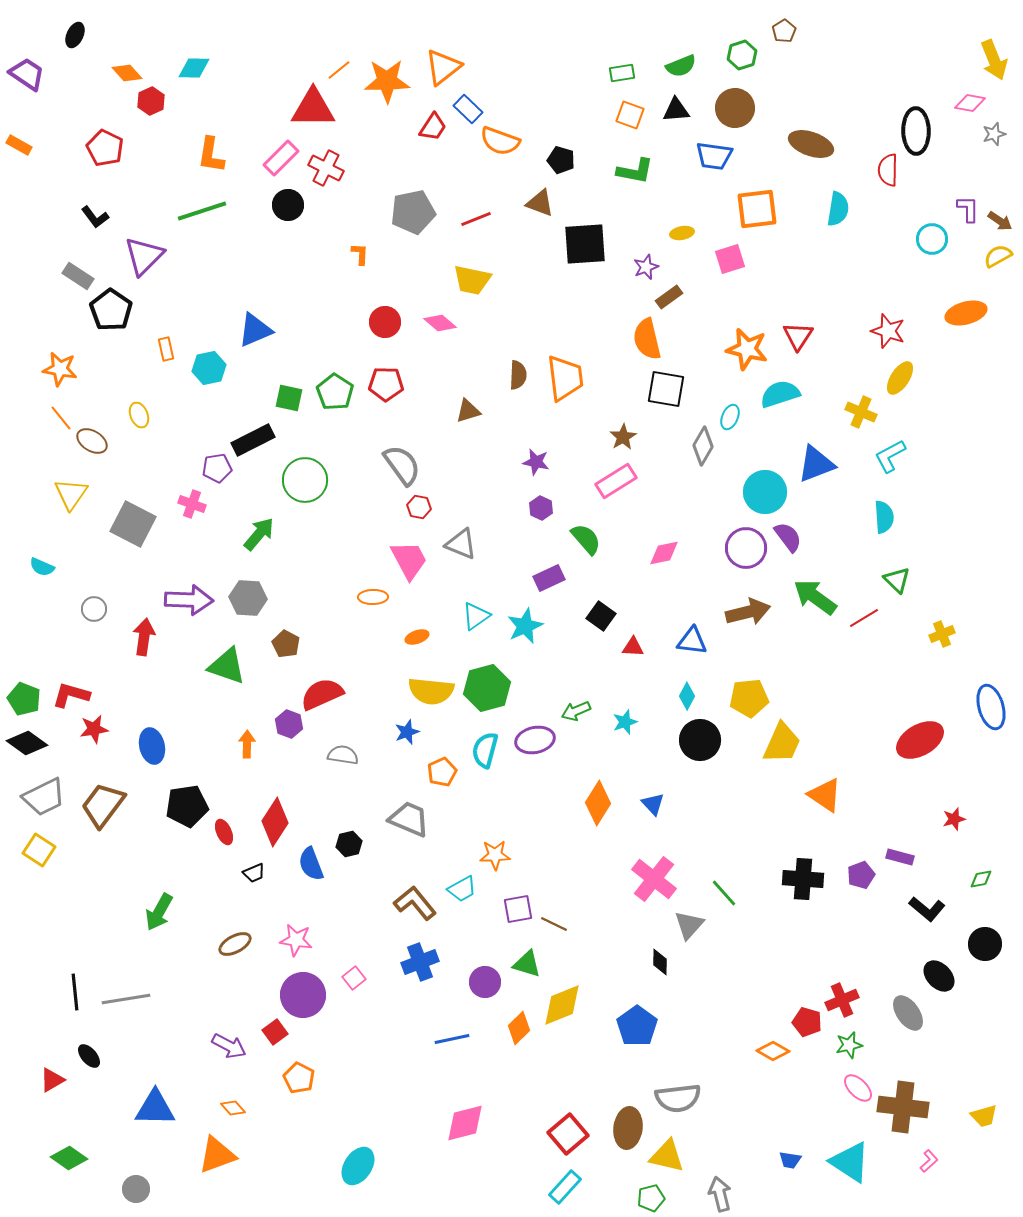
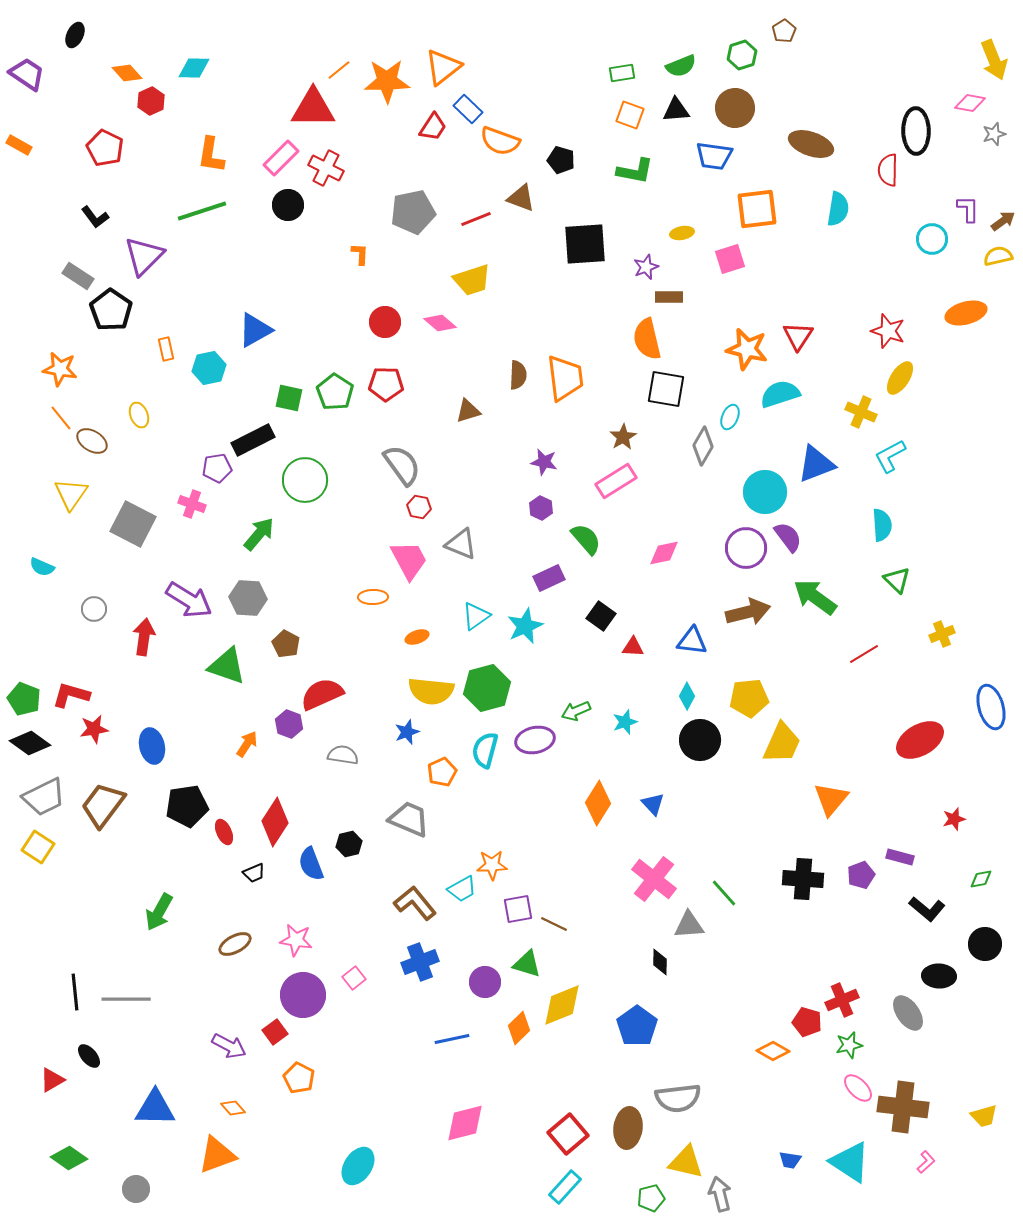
brown triangle at (540, 203): moved 19 px left, 5 px up
brown arrow at (1000, 221): moved 3 px right; rotated 70 degrees counterclockwise
yellow semicircle at (998, 256): rotated 16 degrees clockwise
yellow trapezoid at (472, 280): rotated 30 degrees counterclockwise
brown rectangle at (669, 297): rotated 36 degrees clockwise
blue triangle at (255, 330): rotated 6 degrees counterclockwise
purple star at (536, 462): moved 8 px right
cyan semicircle at (884, 517): moved 2 px left, 8 px down
purple arrow at (189, 600): rotated 30 degrees clockwise
red line at (864, 618): moved 36 px down
black diamond at (27, 743): moved 3 px right
orange arrow at (247, 744): rotated 32 degrees clockwise
orange triangle at (825, 795): moved 6 px right, 4 px down; rotated 36 degrees clockwise
yellow square at (39, 850): moved 1 px left, 3 px up
orange star at (495, 855): moved 3 px left, 10 px down
gray triangle at (689, 925): rotated 44 degrees clockwise
black ellipse at (939, 976): rotated 44 degrees counterclockwise
gray line at (126, 999): rotated 9 degrees clockwise
yellow triangle at (667, 1156): moved 19 px right, 6 px down
pink L-shape at (929, 1161): moved 3 px left, 1 px down
